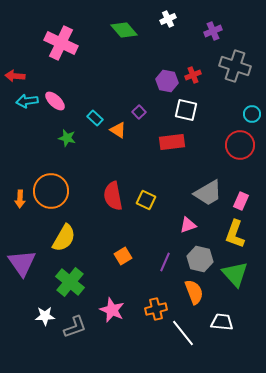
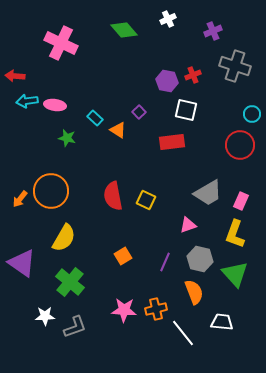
pink ellipse: moved 4 px down; rotated 35 degrees counterclockwise
orange arrow: rotated 36 degrees clockwise
purple triangle: rotated 20 degrees counterclockwise
pink star: moved 12 px right; rotated 20 degrees counterclockwise
